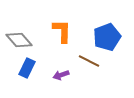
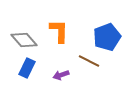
orange L-shape: moved 3 px left
gray diamond: moved 5 px right
